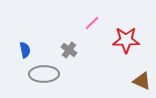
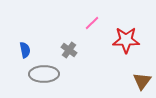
brown triangle: rotated 42 degrees clockwise
